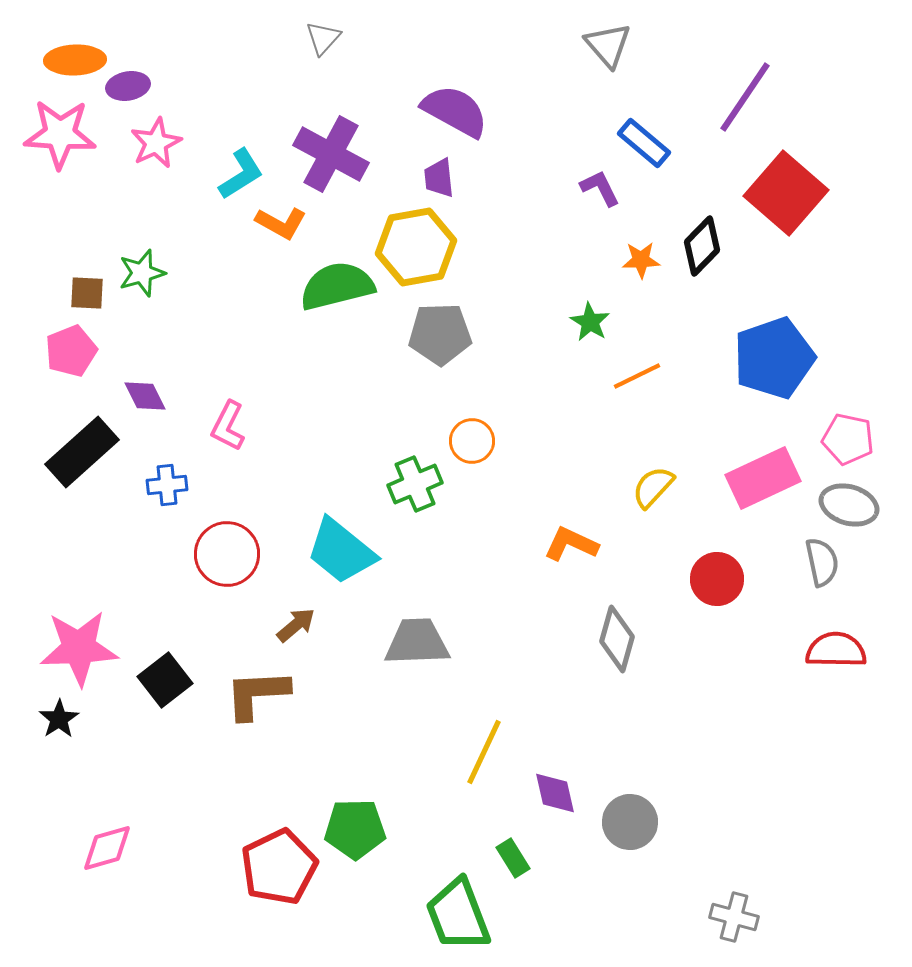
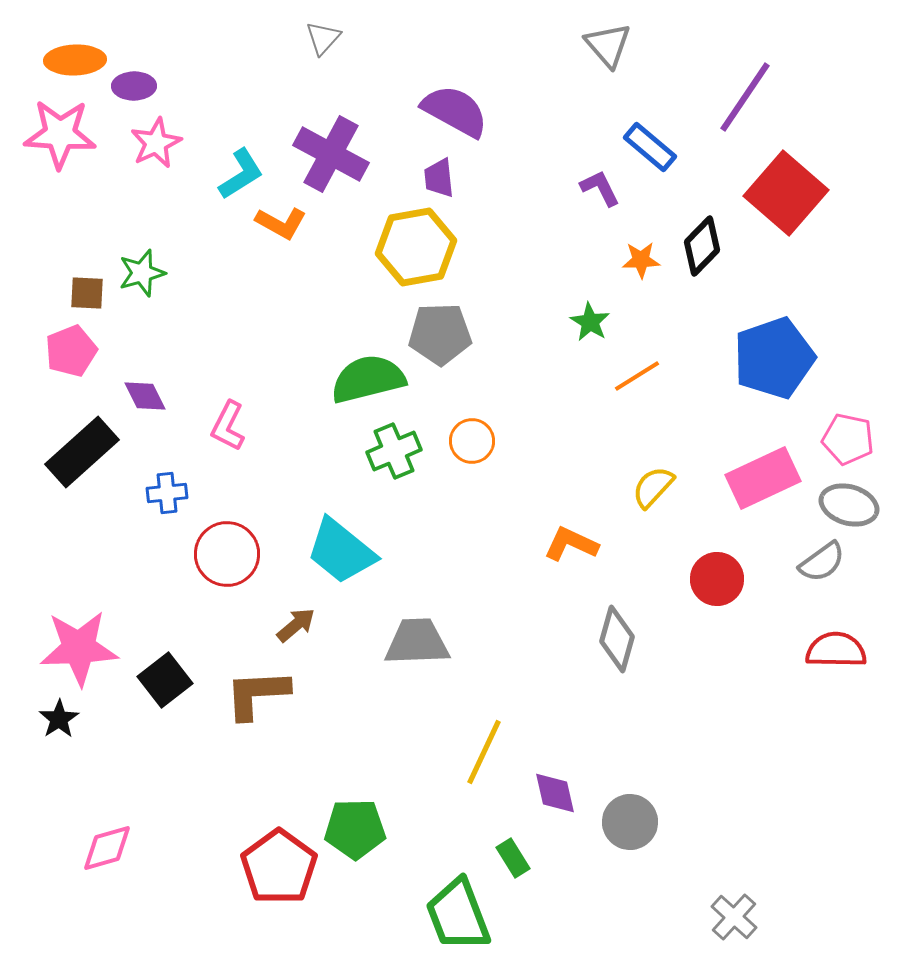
purple ellipse at (128, 86): moved 6 px right; rotated 9 degrees clockwise
blue rectangle at (644, 143): moved 6 px right, 4 px down
green semicircle at (337, 286): moved 31 px right, 93 px down
orange line at (637, 376): rotated 6 degrees counterclockwise
green cross at (415, 484): moved 21 px left, 33 px up
blue cross at (167, 485): moved 8 px down
gray semicircle at (822, 562): rotated 66 degrees clockwise
red pentagon at (279, 867): rotated 10 degrees counterclockwise
gray cross at (734, 917): rotated 27 degrees clockwise
